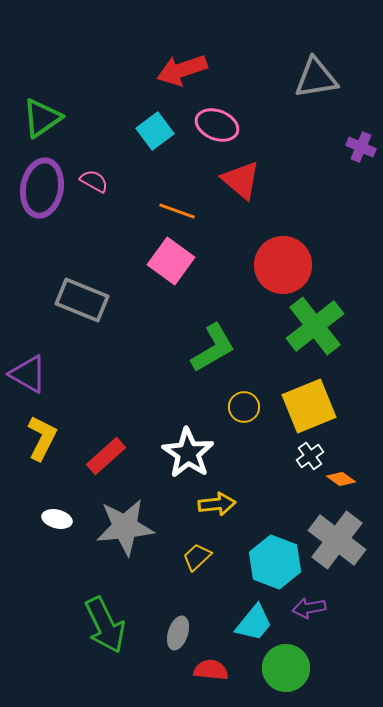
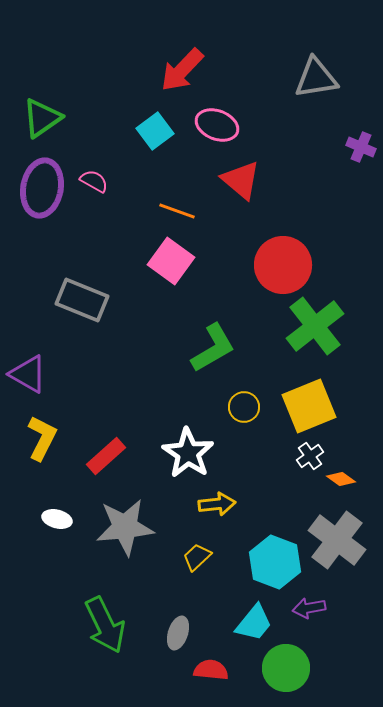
red arrow: rotated 27 degrees counterclockwise
